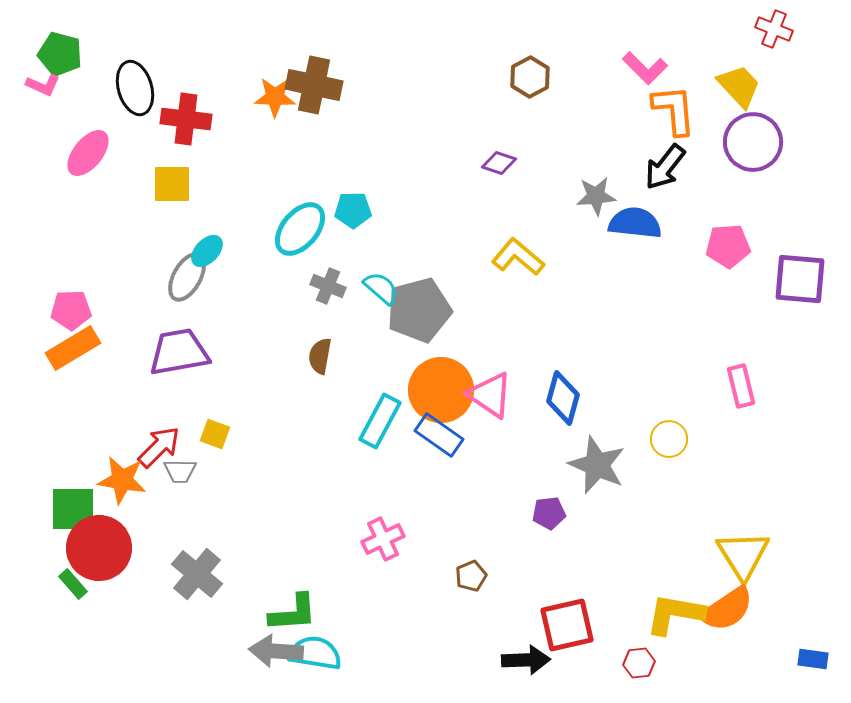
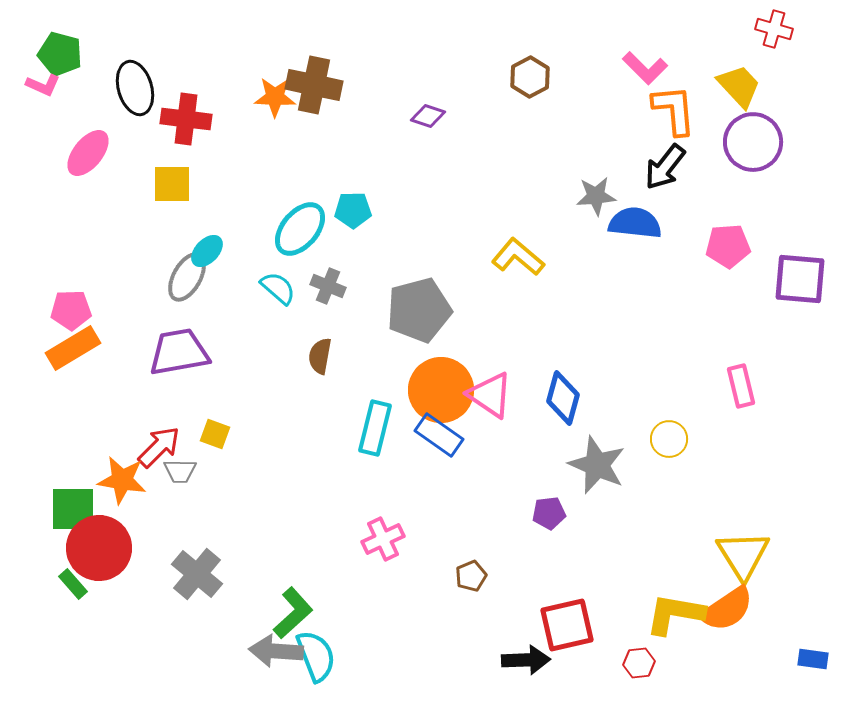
red cross at (774, 29): rotated 6 degrees counterclockwise
purple diamond at (499, 163): moved 71 px left, 47 px up
cyan semicircle at (381, 288): moved 103 px left
cyan rectangle at (380, 421): moved 5 px left, 7 px down; rotated 14 degrees counterclockwise
green L-shape at (293, 613): rotated 38 degrees counterclockwise
cyan semicircle at (315, 653): moved 1 px right, 3 px down; rotated 60 degrees clockwise
